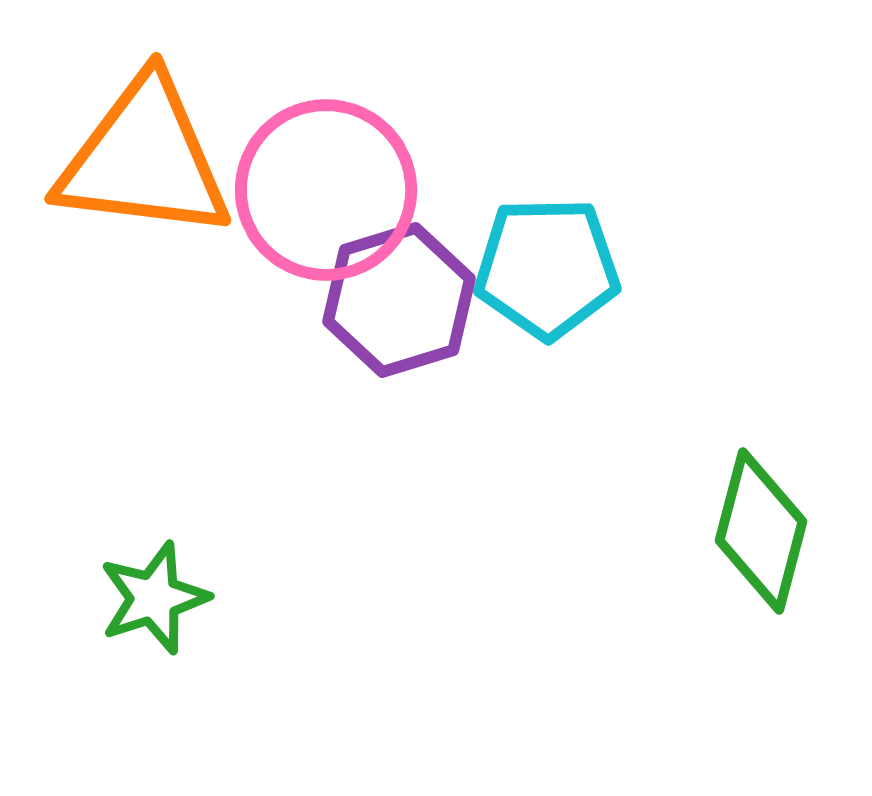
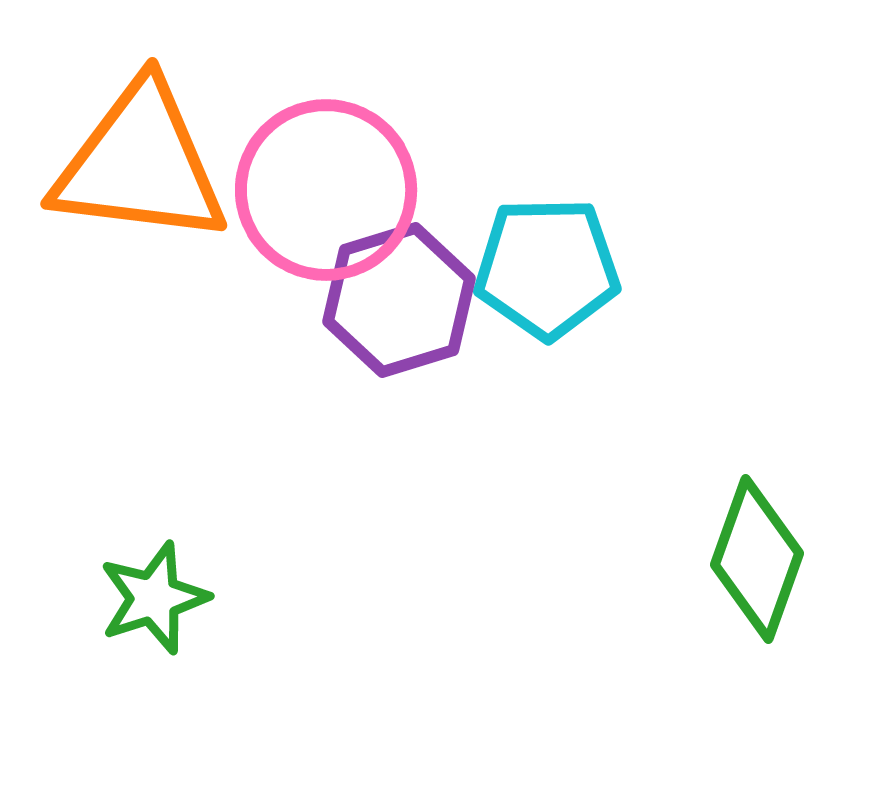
orange triangle: moved 4 px left, 5 px down
green diamond: moved 4 px left, 28 px down; rotated 5 degrees clockwise
